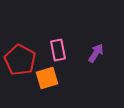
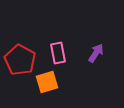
pink rectangle: moved 3 px down
orange square: moved 4 px down
